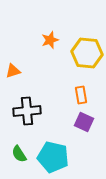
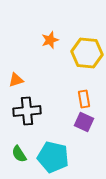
orange triangle: moved 3 px right, 9 px down
orange rectangle: moved 3 px right, 4 px down
